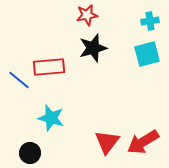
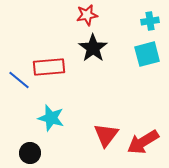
black star: rotated 20 degrees counterclockwise
red triangle: moved 1 px left, 7 px up
